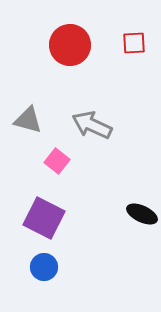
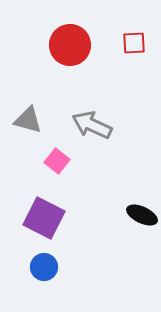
black ellipse: moved 1 px down
